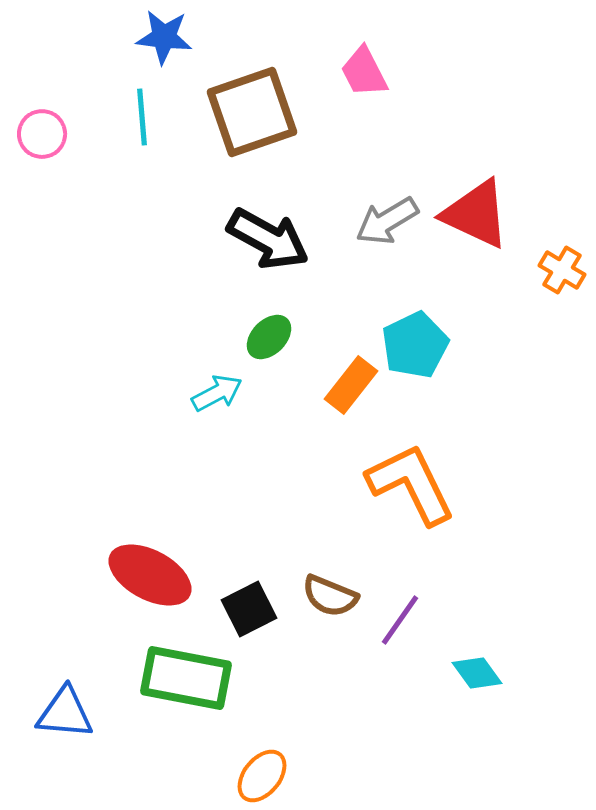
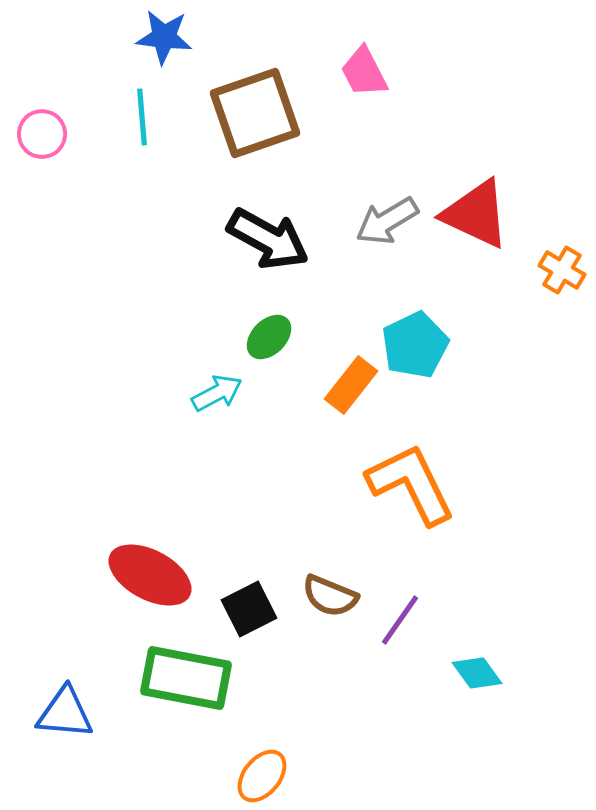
brown square: moved 3 px right, 1 px down
